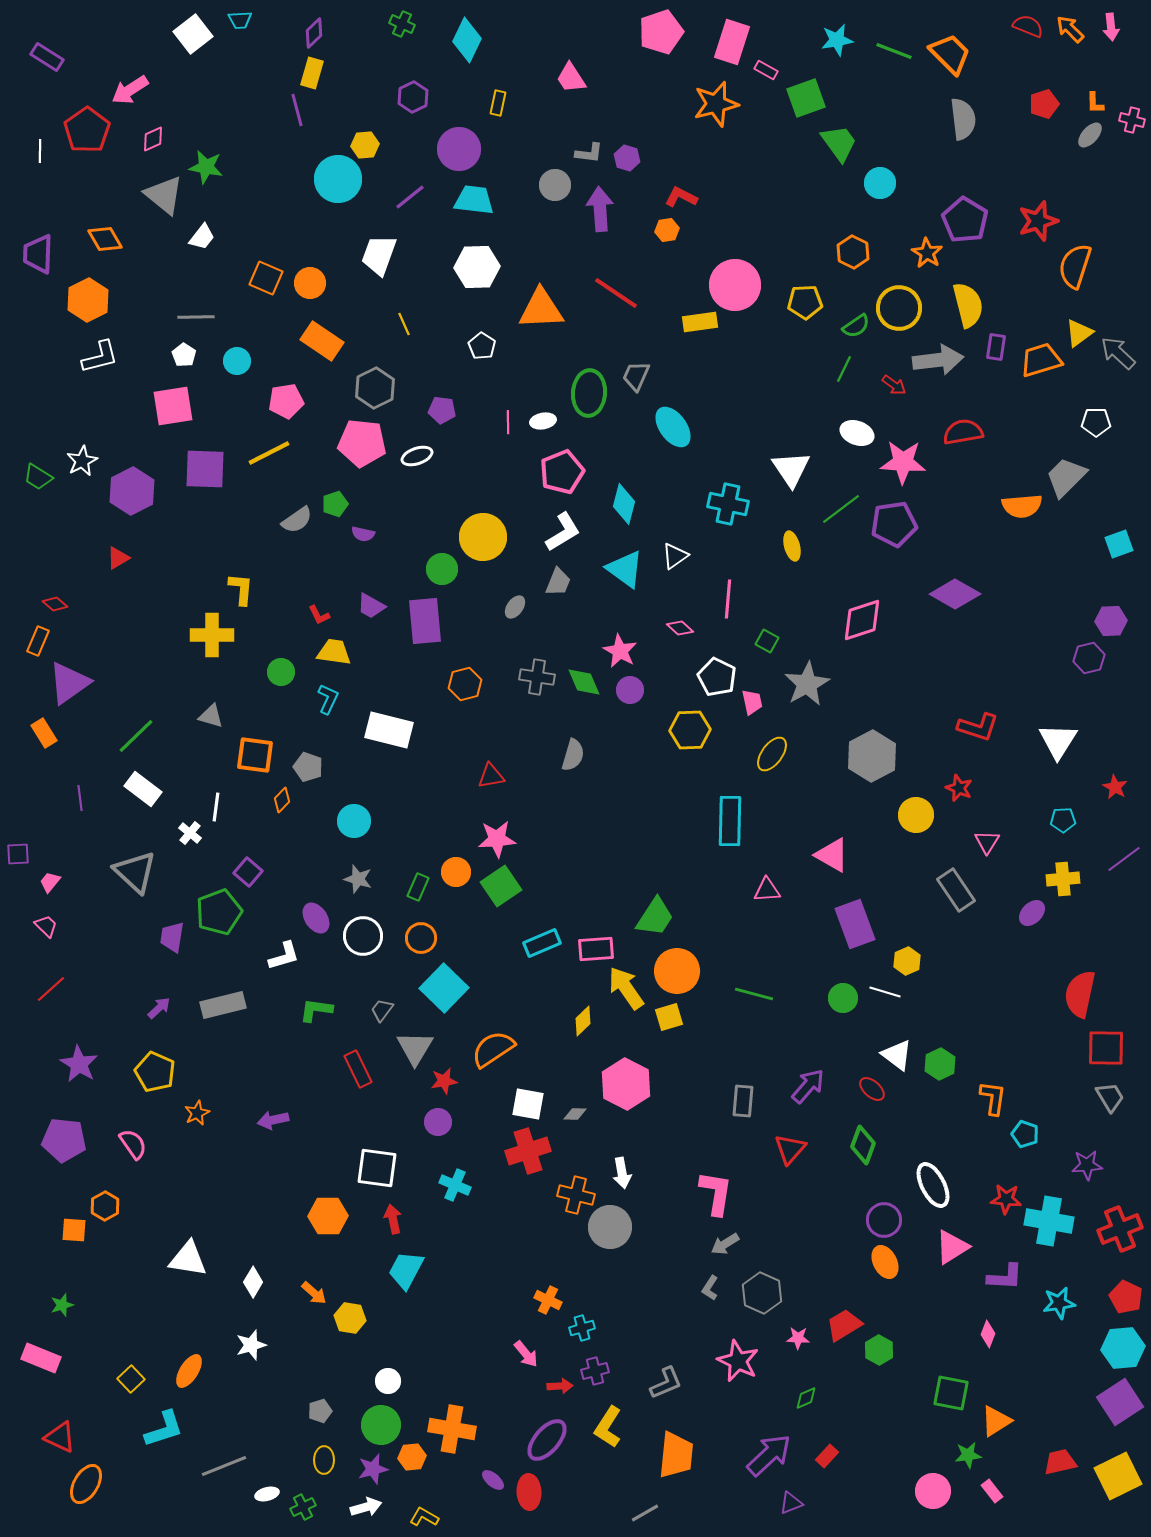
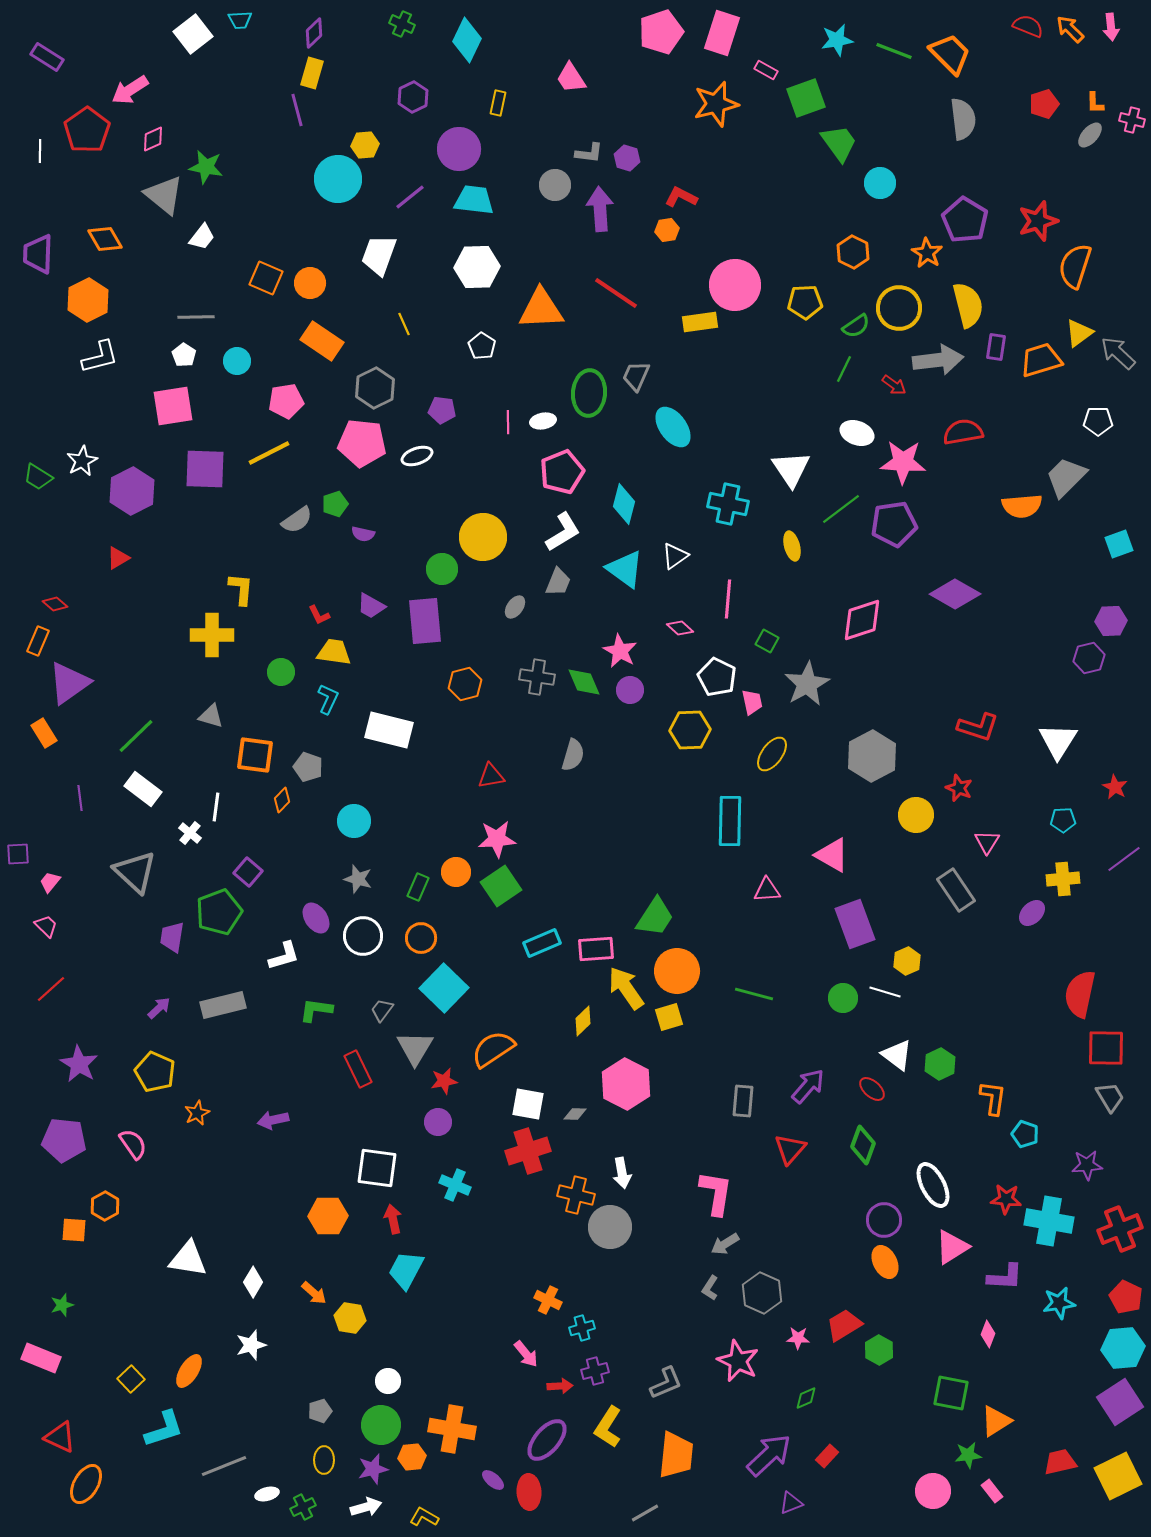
pink rectangle at (732, 42): moved 10 px left, 9 px up
white pentagon at (1096, 422): moved 2 px right, 1 px up
